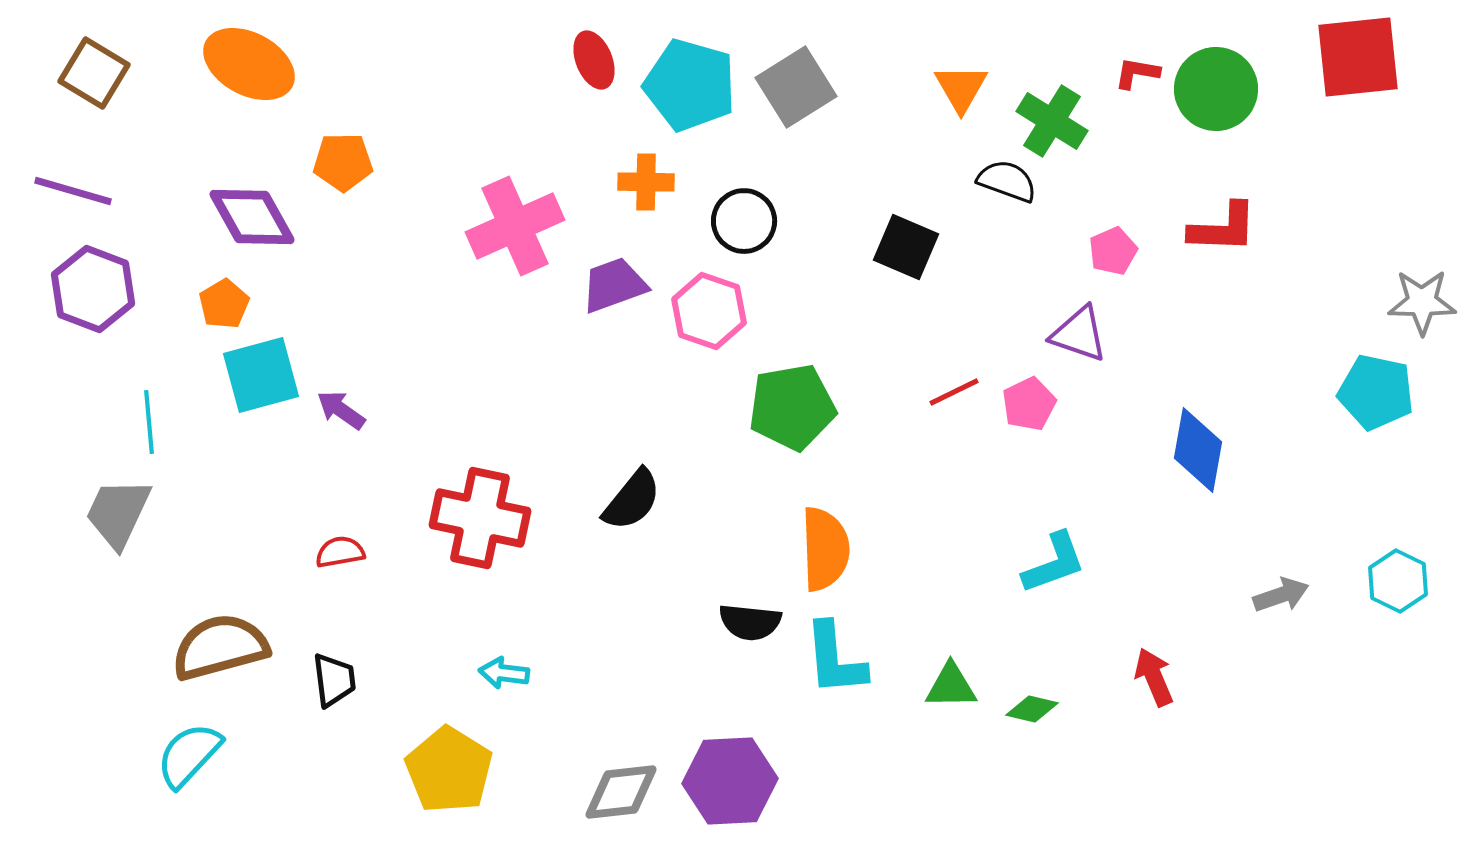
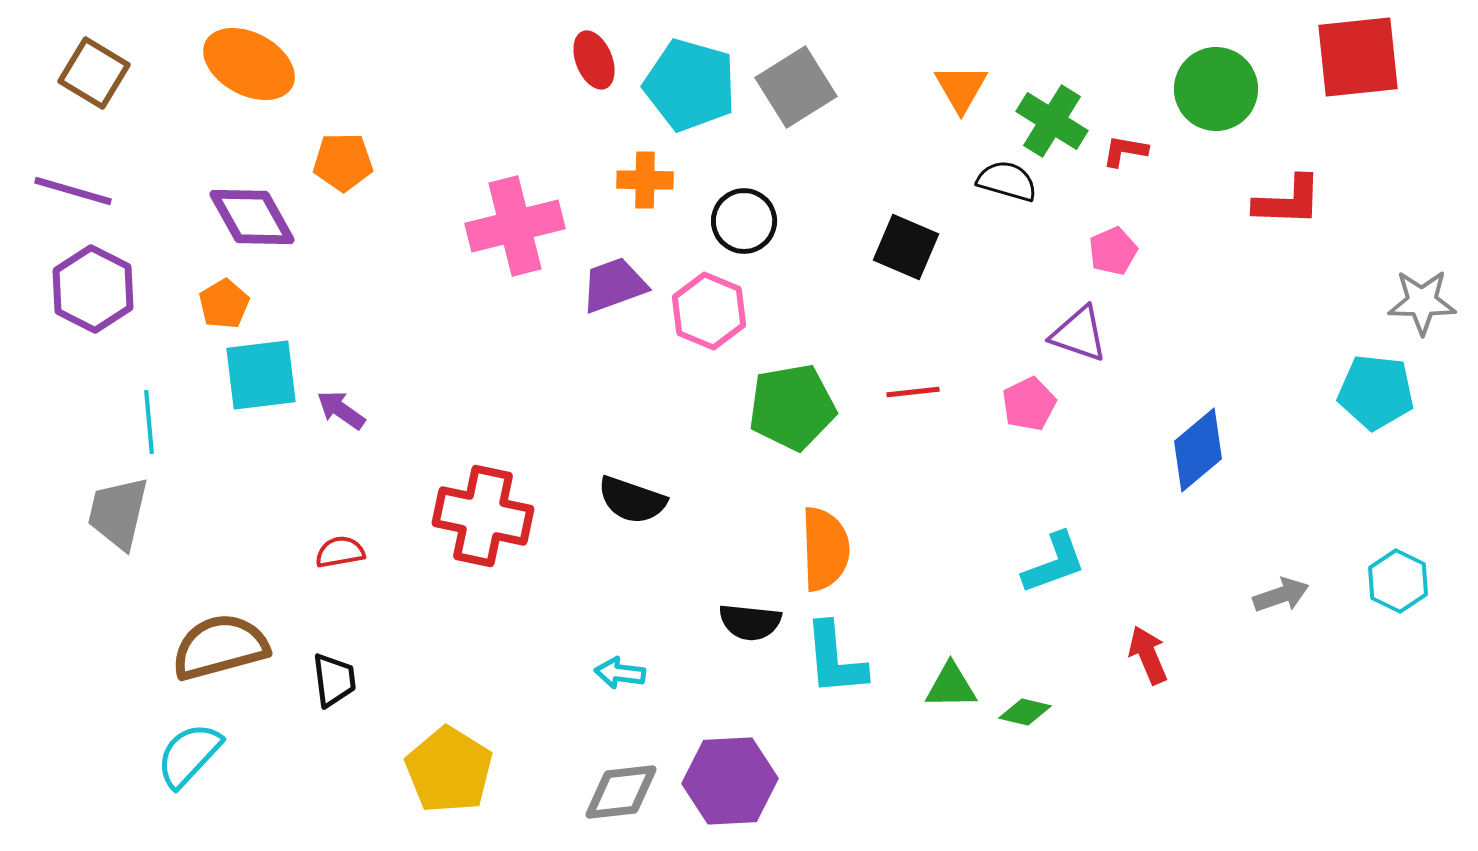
red L-shape at (1137, 73): moved 12 px left, 78 px down
black semicircle at (1007, 181): rotated 4 degrees counterclockwise
orange cross at (646, 182): moved 1 px left, 2 px up
pink cross at (515, 226): rotated 10 degrees clockwise
red L-shape at (1223, 228): moved 65 px right, 27 px up
purple hexagon at (93, 289): rotated 6 degrees clockwise
pink hexagon at (709, 311): rotated 4 degrees clockwise
cyan square at (261, 375): rotated 8 degrees clockwise
red line at (954, 392): moved 41 px left; rotated 20 degrees clockwise
cyan pentagon at (1376, 392): rotated 6 degrees counterclockwise
blue diamond at (1198, 450): rotated 40 degrees clockwise
black semicircle at (632, 500): rotated 70 degrees clockwise
gray trapezoid at (118, 513): rotated 12 degrees counterclockwise
red cross at (480, 518): moved 3 px right, 2 px up
cyan arrow at (504, 673): moved 116 px right
red arrow at (1154, 677): moved 6 px left, 22 px up
green diamond at (1032, 709): moved 7 px left, 3 px down
